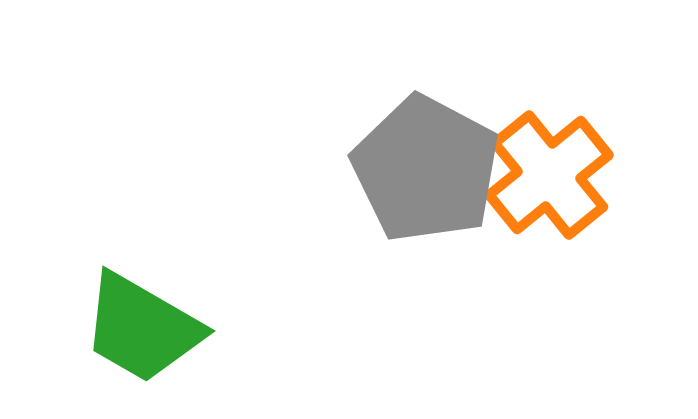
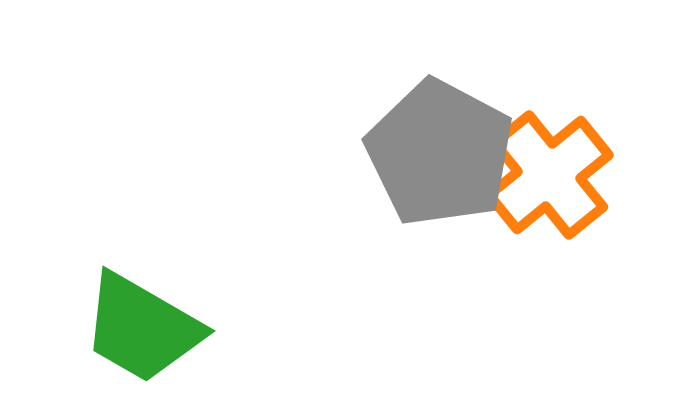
gray pentagon: moved 14 px right, 16 px up
